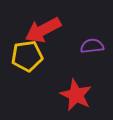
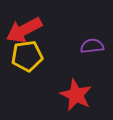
red arrow: moved 19 px left
